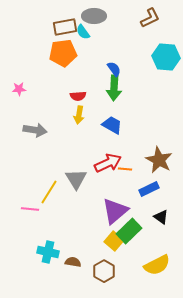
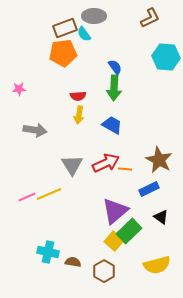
brown rectangle: moved 1 px down; rotated 10 degrees counterclockwise
cyan semicircle: moved 1 px right, 2 px down
blue semicircle: moved 1 px right, 2 px up
red arrow: moved 2 px left
gray triangle: moved 4 px left, 14 px up
yellow line: moved 2 px down; rotated 35 degrees clockwise
pink line: moved 3 px left, 12 px up; rotated 30 degrees counterclockwise
yellow semicircle: rotated 12 degrees clockwise
